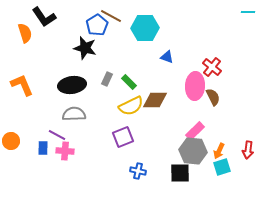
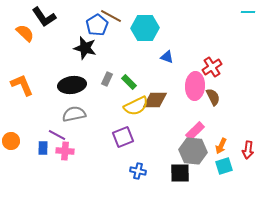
orange semicircle: rotated 30 degrees counterclockwise
red cross: rotated 18 degrees clockwise
yellow semicircle: moved 5 px right
gray semicircle: rotated 10 degrees counterclockwise
orange arrow: moved 2 px right, 5 px up
cyan square: moved 2 px right, 1 px up
